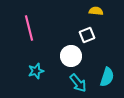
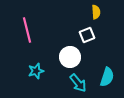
yellow semicircle: moved 1 px down; rotated 80 degrees clockwise
pink line: moved 2 px left, 2 px down
white circle: moved 1 px left, 1 px down
